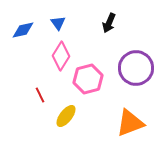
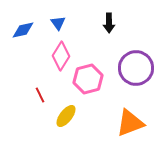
black arrow: rotated 24 degrees counterclockwise
